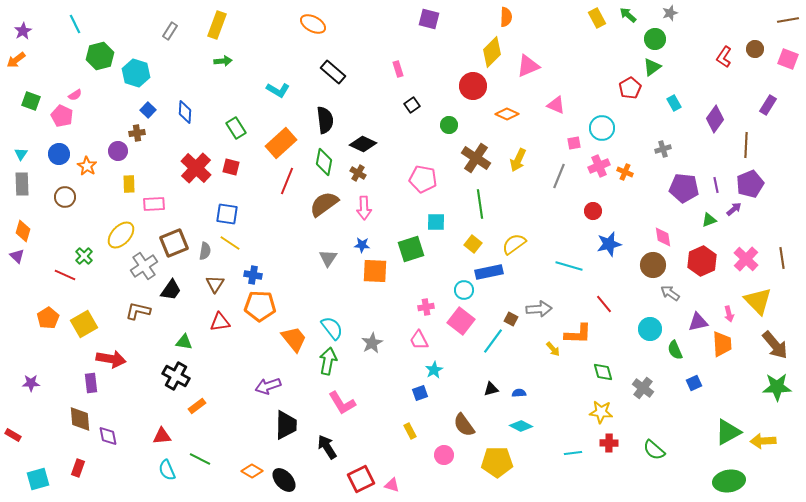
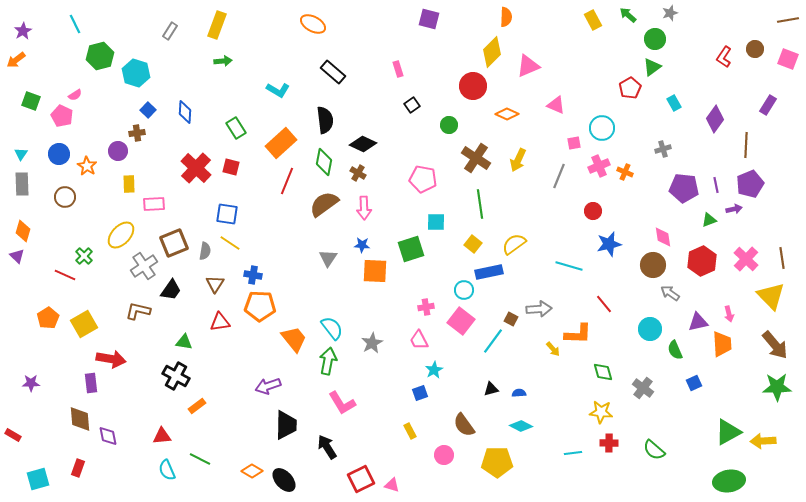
yellow rectangle at (597, 18): moved 4 px left, 2 px down
purple arrow at (734, 209): rotated 28 degrees clockwise
yellow triangle at (758, 301): moved 13 px right, 5 px up
